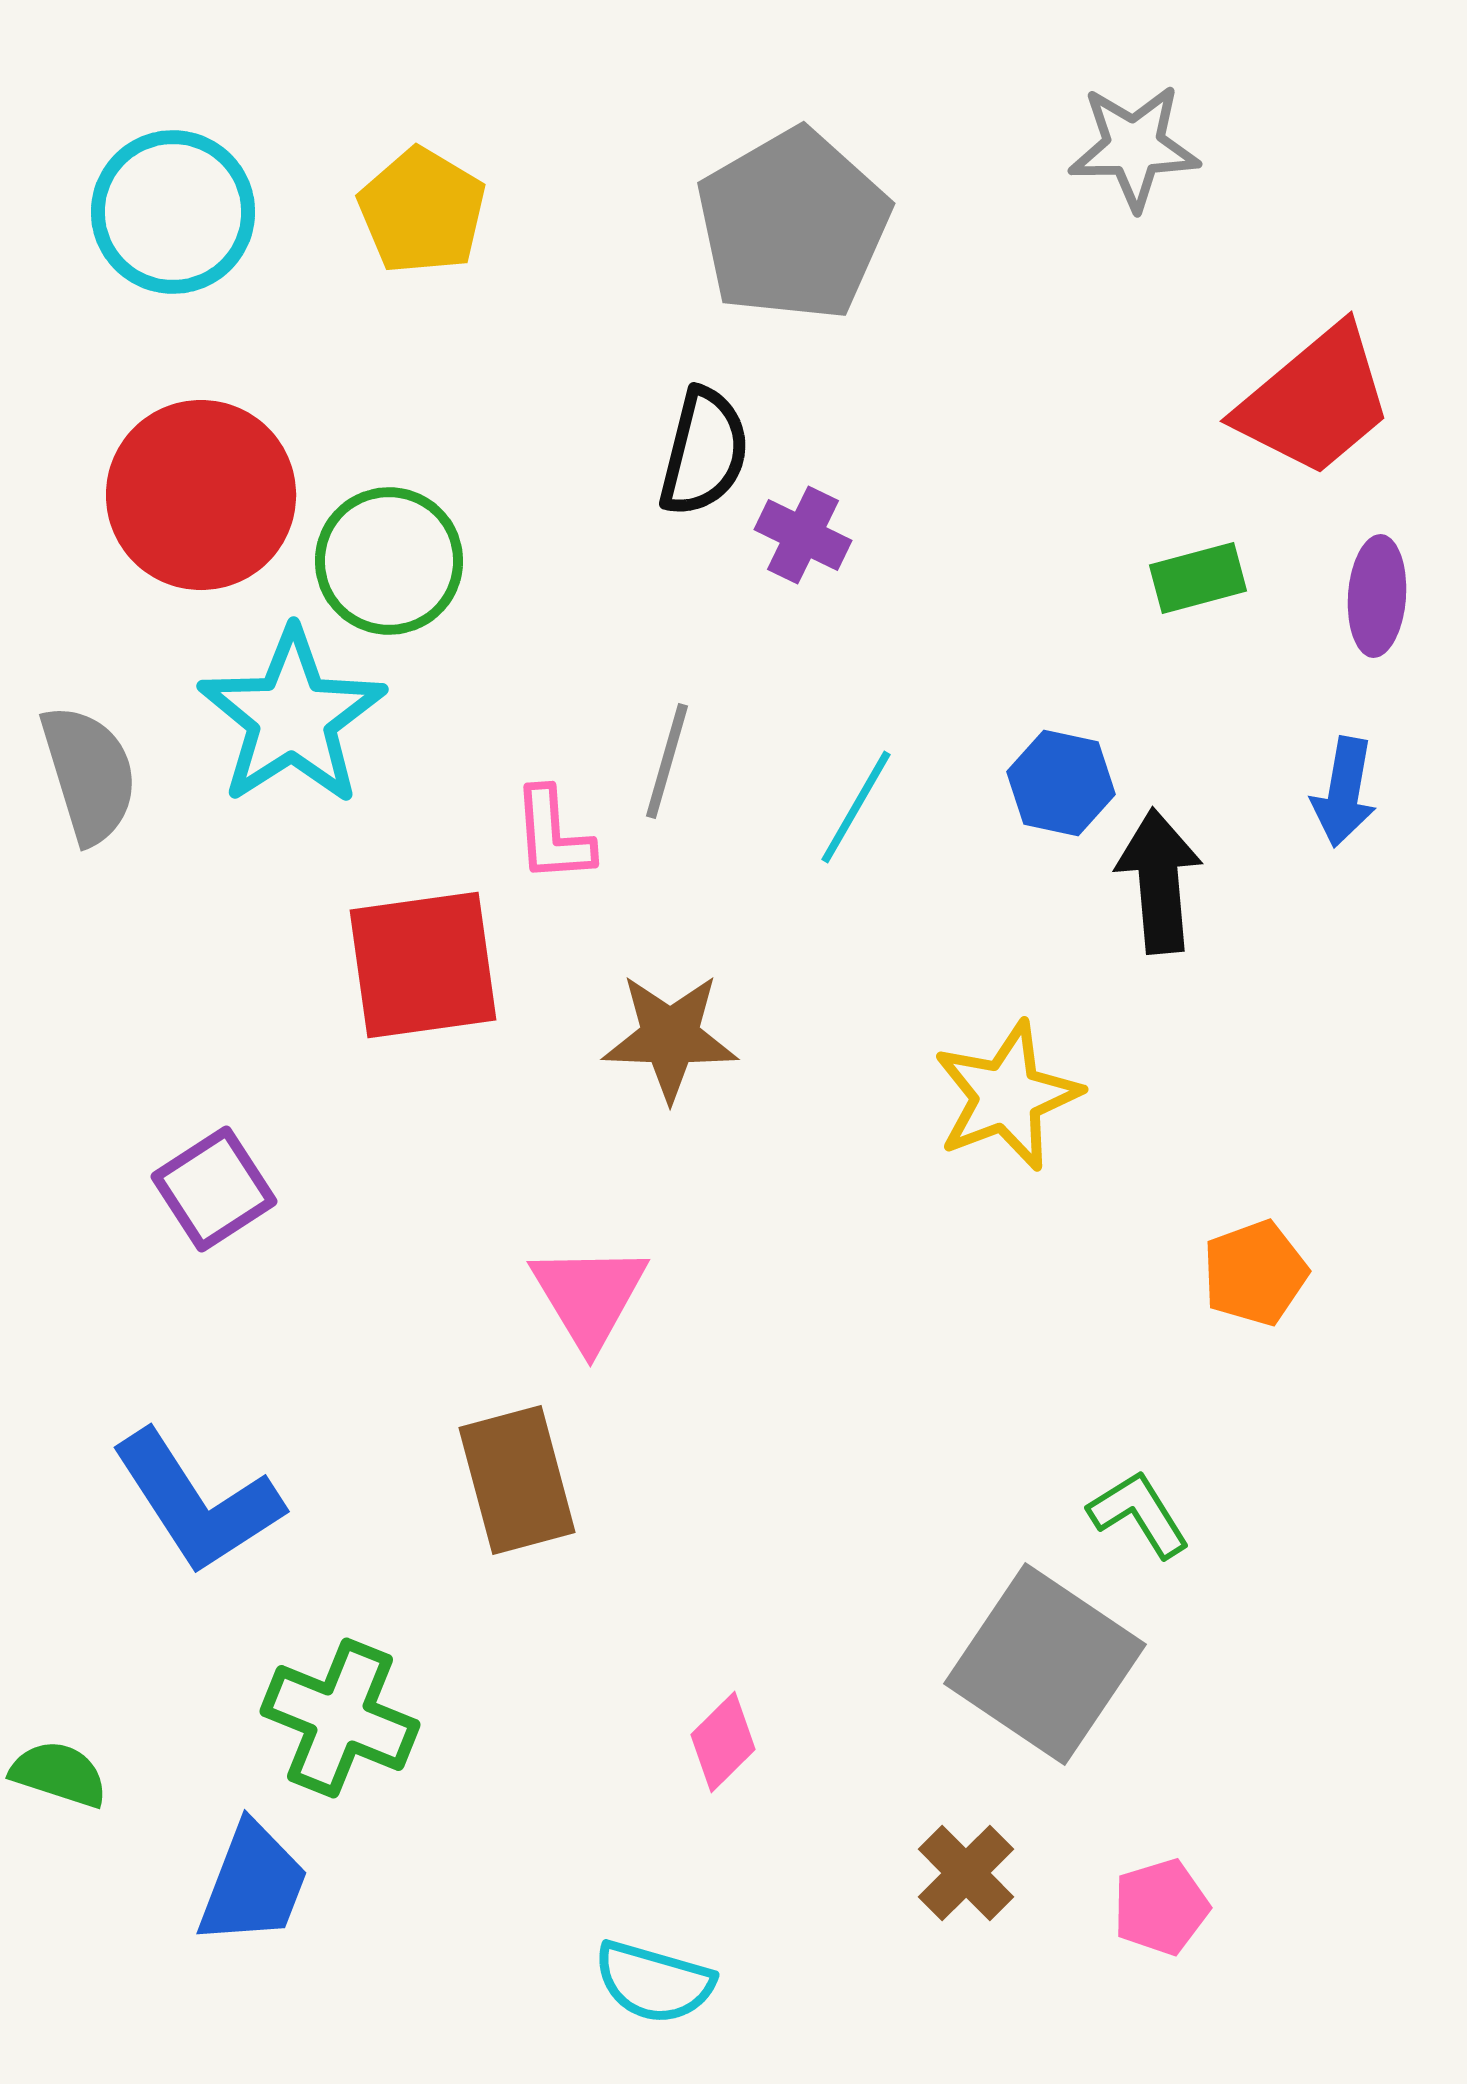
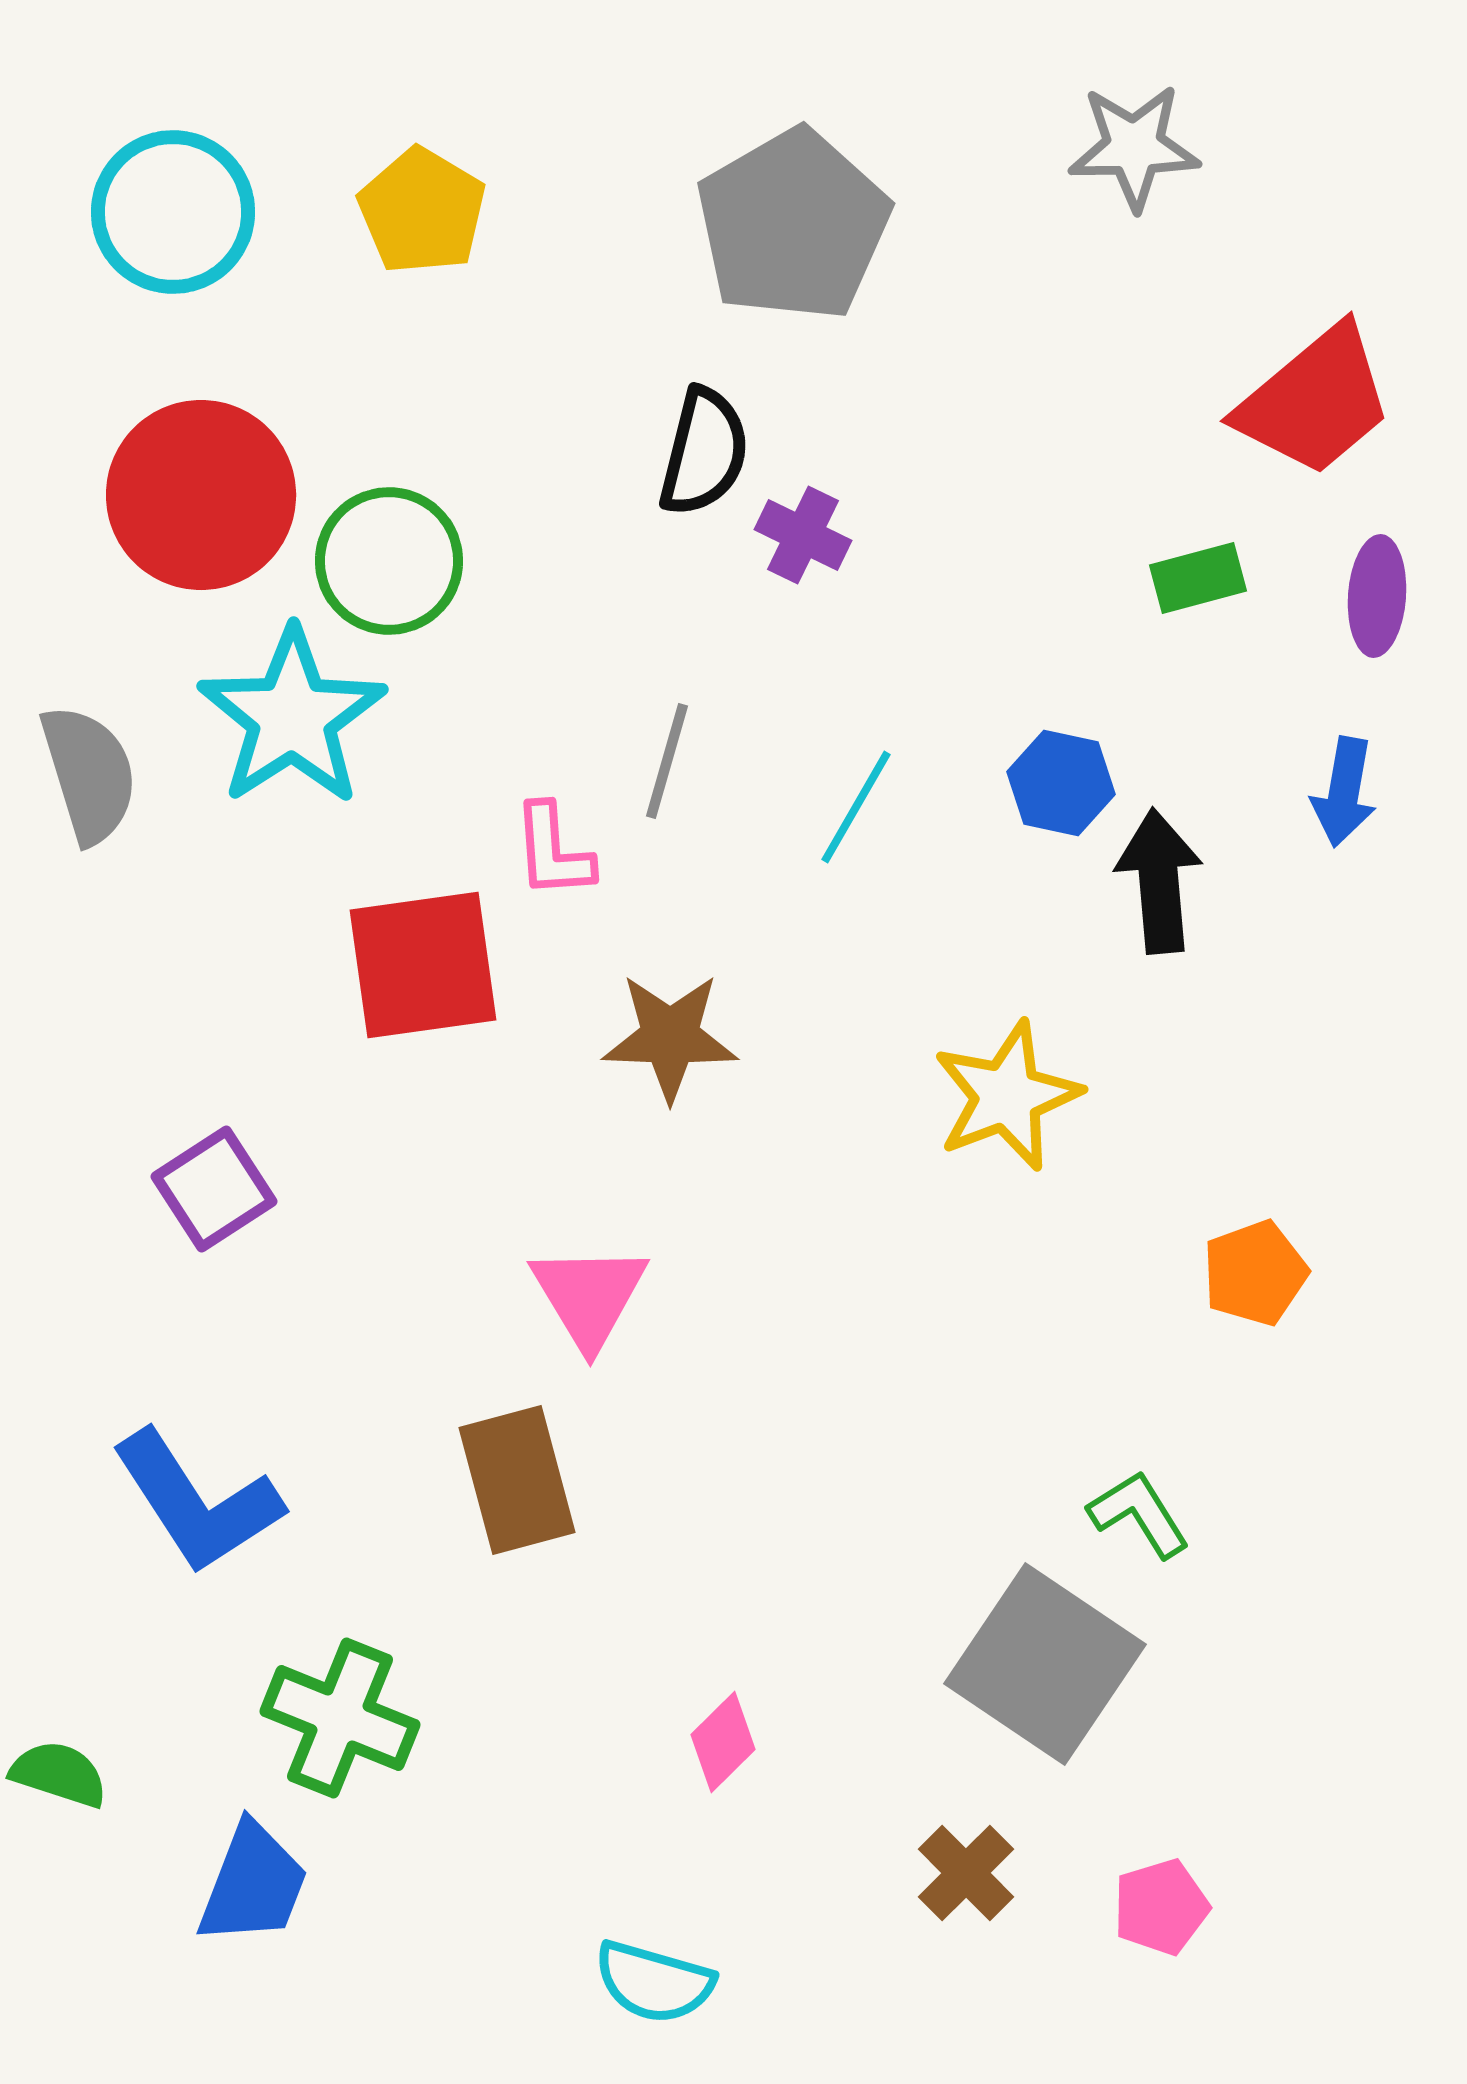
pink L-shape: moved 16 px down
